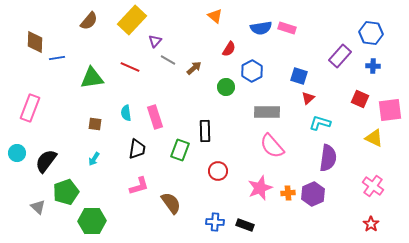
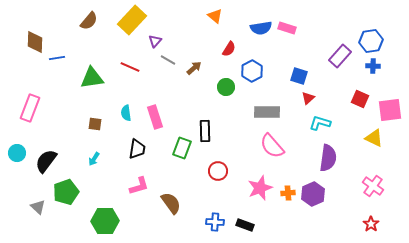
blue hexagon at (371, 33): moved 8 px down; rotated 15 degrees counterclockwise
green rectangle at (180, 150): moved 2 px right, 2 px up
green hexagon at (92, 221): moved 13 px right
